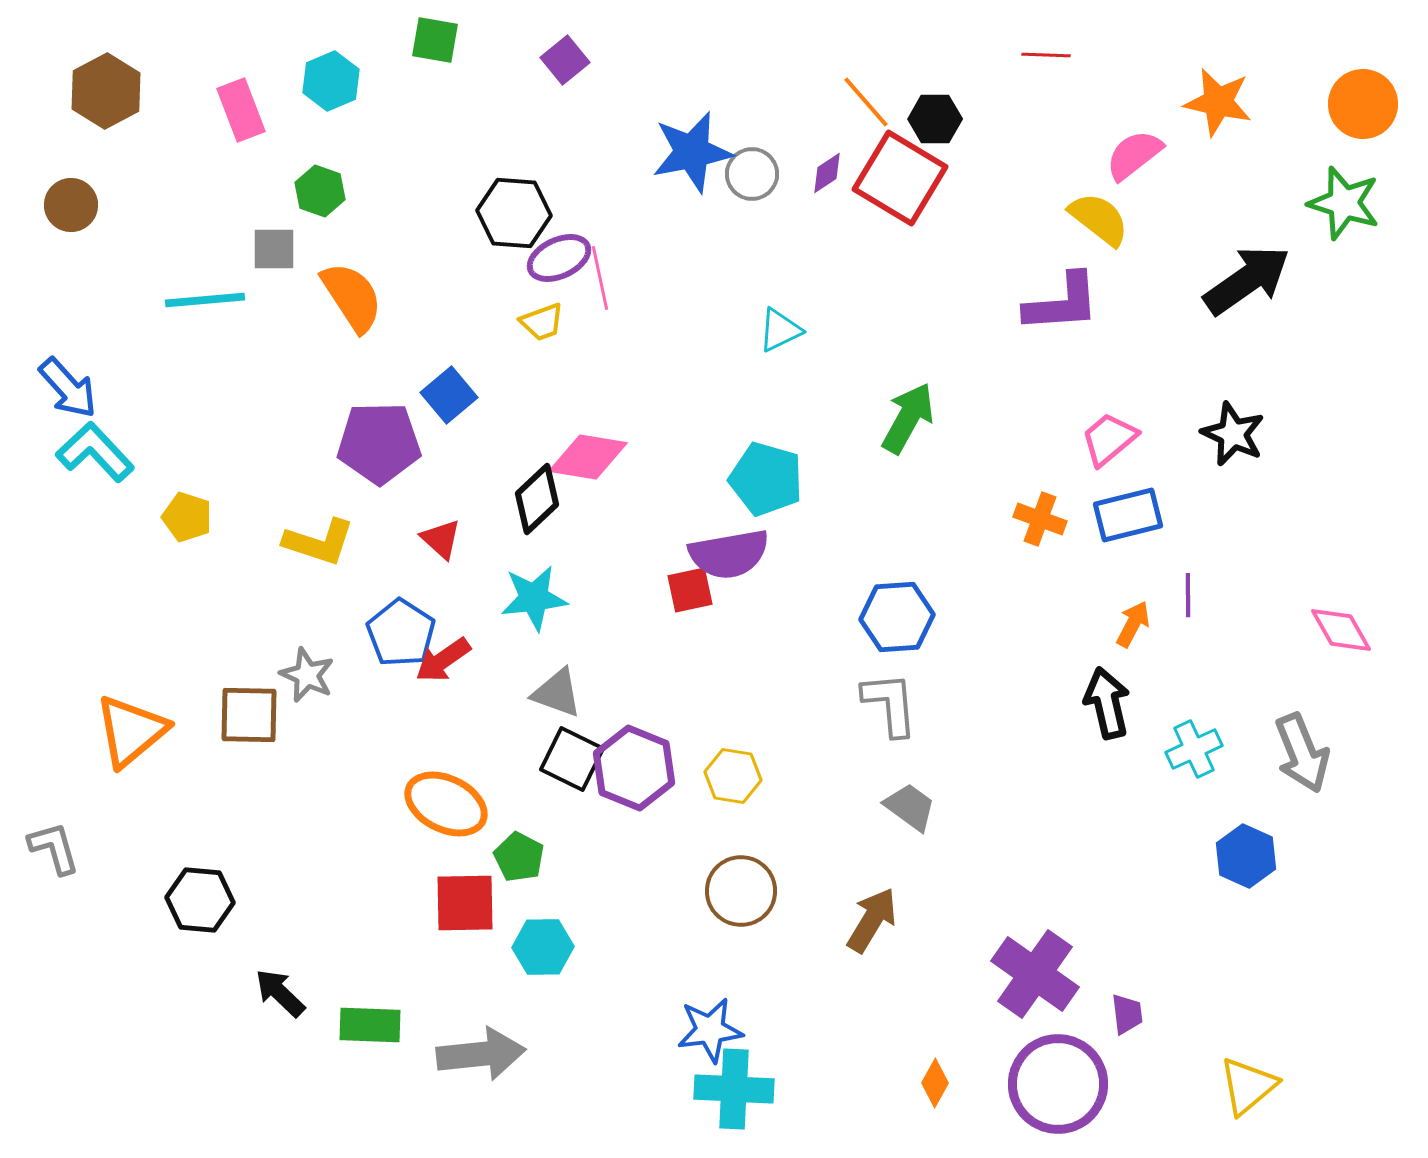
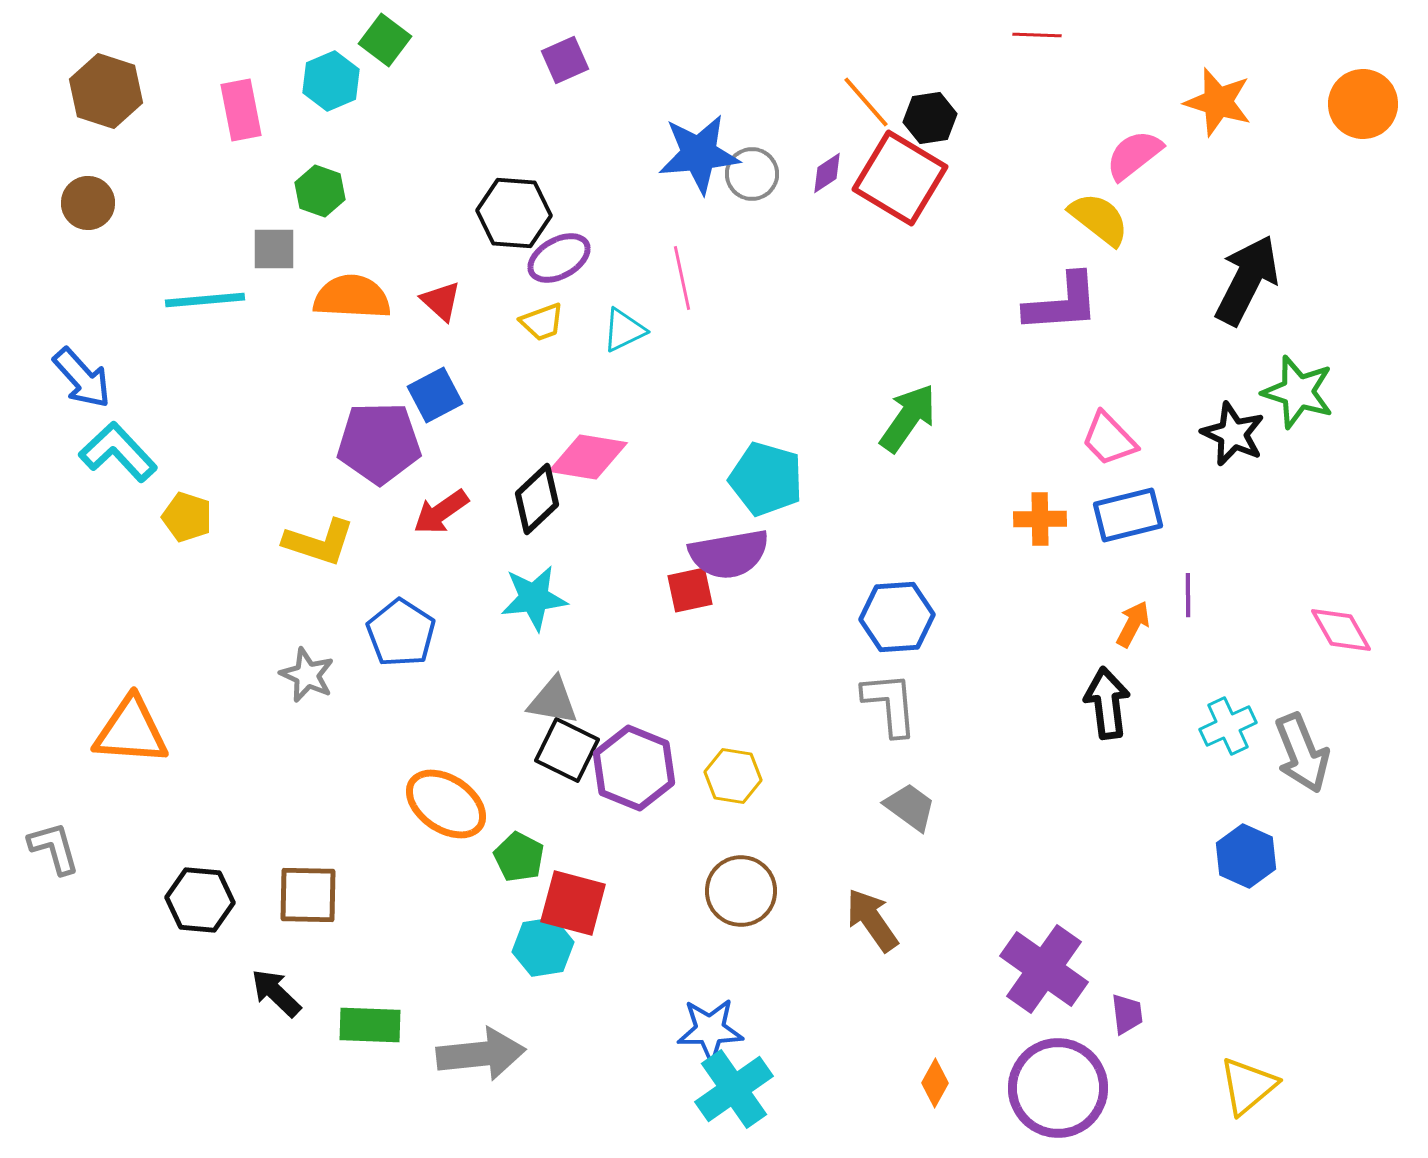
green square at (435, 40): moved 50 px left; rotated 27 degrees clockwise
red line at (1046, 55): moved 9 px left, 20 px up
purple square at (565, 60): rotated 15 degrees clockwise
brown hexagon at (106, 91): rotated 14 degrees counterclockwise
orange star at (1218, 102): rotated 4 degrees clockwise
pink rectangle at (241, 110): rotated 10 degrees clockwise
black hexagon at (935, 119): moved 5 px left, 1 px up; rotated 9 degrees counterclockwise
blue star at (692, 152): moved 7 px right, 2 px down; rotated 6 degrees clockwise
green star at (1344, 203): moved 46 px left, 189 px down
brown circle at (71, 205): moved 17 px right, 2 px up
purple ellipse at (559, 258): rotated 4 degrees counterclockwise
pink line at (600, 278): moved 82 px right
black arrow at (1247, 280): rotated 28 degrees counterclockwise
orange semicircle at (352, 297): rotated 54 degrees counterclockwise
cyan triangle at (780, 330): moved 156 px left
blue arrow at (68, 388): moved 14 px right, 10 px up
blue square at (449, 395): moved 14 px left; rotated 12 degrees clockwise
green arrow at (908, 418): rotated 6 degrees clockwise
pink trapezoid at (1109, 439): rotated 94 degrees counterclockwise
cyan L-shape at (95, 452): moved 23 px right
orange cross at (1040, 519): rotated 21 degrees counterclockwise
red triangle at (441, 539): moved 238 px up
red arrow at (443, 660): moved 2 px left, 148 px up
gray triangle at (557, 693): moved 4 px left, 8 px down; rotated 10 degrees counterclockwise
black arrow at (1107, 703): rotated 6 degrees clockwise
brown square at (249, 715): moved 59 px right, 180 px down
orange triangle at (131, 731): rotated 44 degrees clockwise
cyan cross at (1194, 749): moved 34 px right, 23 px up
black square at (572, 759): moved 5 px left, 9 px up
orange ellipse at (446, 804): rotated 8 degrees clockwise
red square at (465, 903): moved 108 px right; rotated 16 degrees clockwise
brown arrow at (872, 920): rotated 66 degrees counterclockwise
cyan hexagon at (543, 947): rotated 8 degrees counterclockwise
purple cross at (1035, 974): moved 9 px right, 5 px up
black arrow at (280, 993): moved 4 px left
blue star at (710, 1030): rotated 6 degrees clockwise
purple circle at (1058, 1084): moved 4 px down
cyan cross at (734, 1089): rotated 38 degrees counterclockwise
